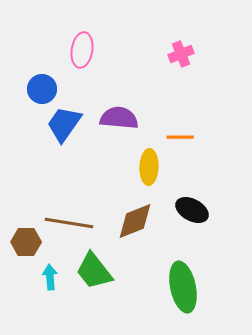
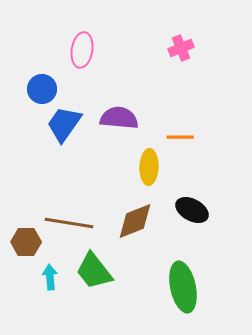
pink cross: moved 6 px up
